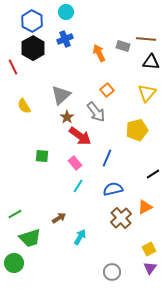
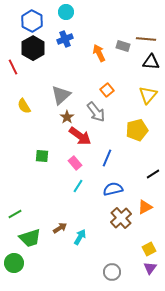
yellow triangle: moved 1 px right, 2 px down
brown arrow: moved 1 px right, 10 px down
